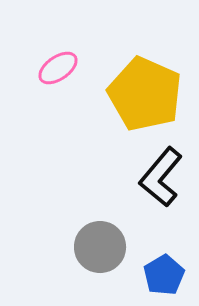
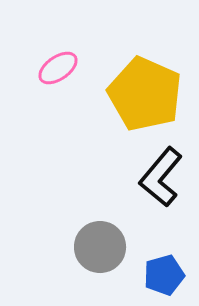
blue pentagon: rotated 15 degrees clockwise
